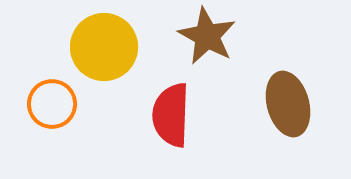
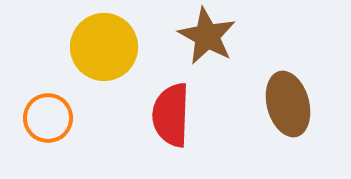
orange circle: moved 4 px left, 14 px down
